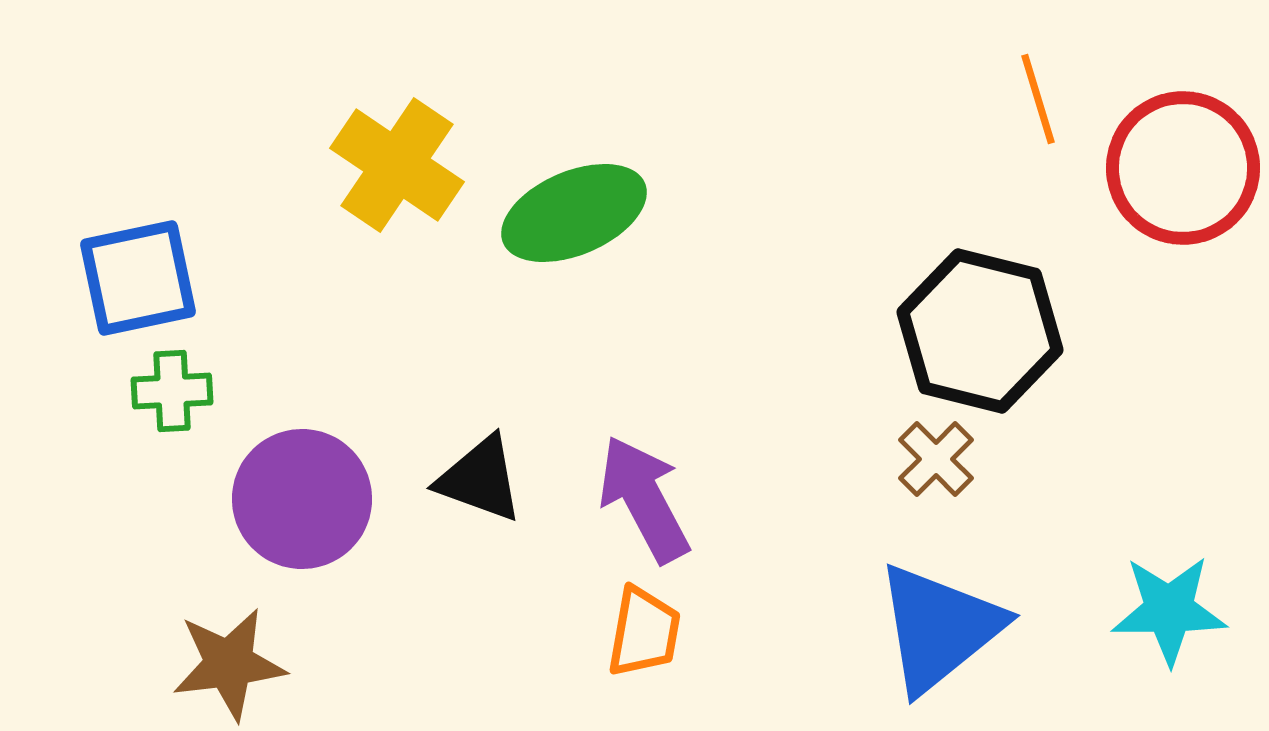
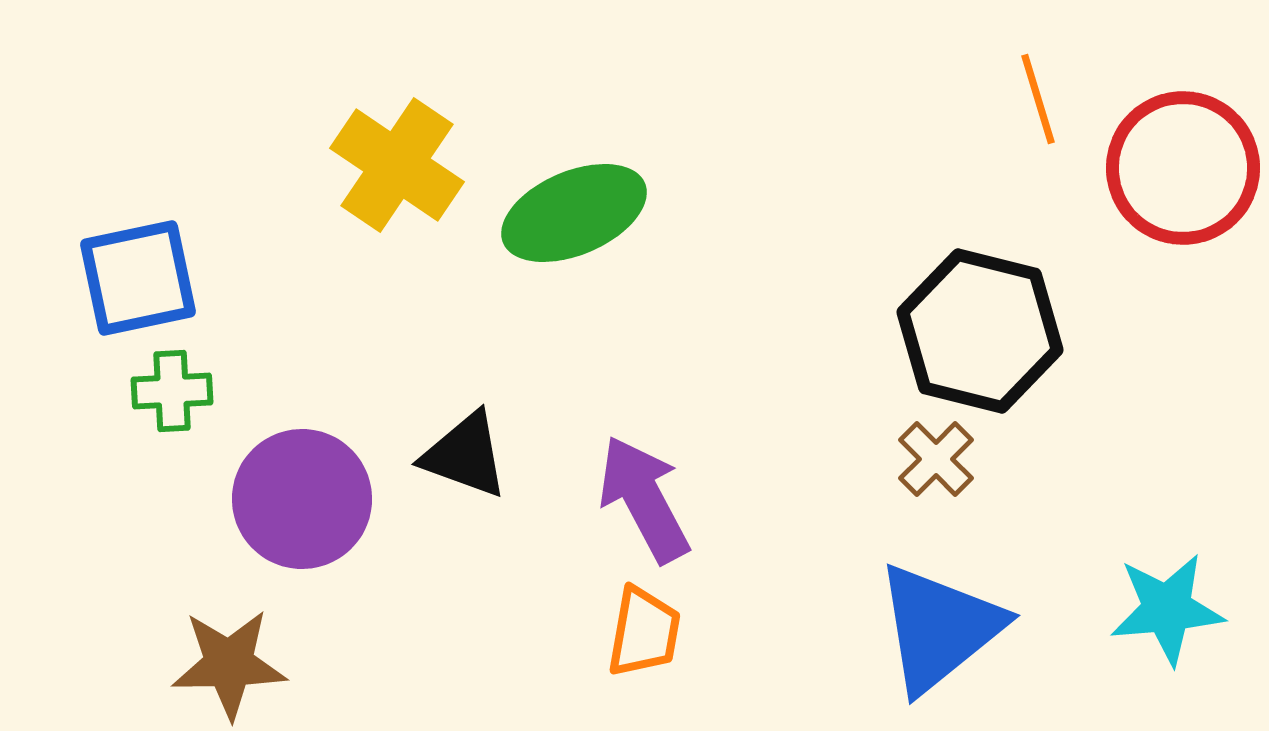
black triangle: moved 15 px left, 24 px up
cyan star: moved 2 px left, 1 px up; rotated 5 degrees counterclockwise
brown star: rotated 6 degrees clockwise
